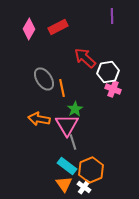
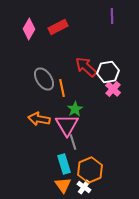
red arrow: moved 1 px right, 9 px down
pink cross: rotated 21 degrees clockwise
cyan rectangle: moved 3 px left, 2 px up; rotated 36 degrees clockwise
orange hexagon: moved 1 px left
orange triangle: moved 1 px left, 1 px down
